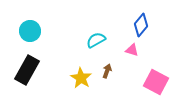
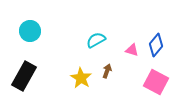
blue diamond: moved 15 px right, 20 px down
black rectangle: moved 3 px left, 6 px down
